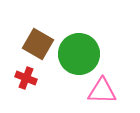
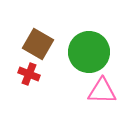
green circle: moved 10 px right, 2 px up
red cross: moved 3 px right, 4 px up
